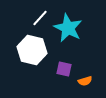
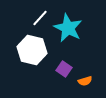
purple square: rotated 21 degrees clockwise
